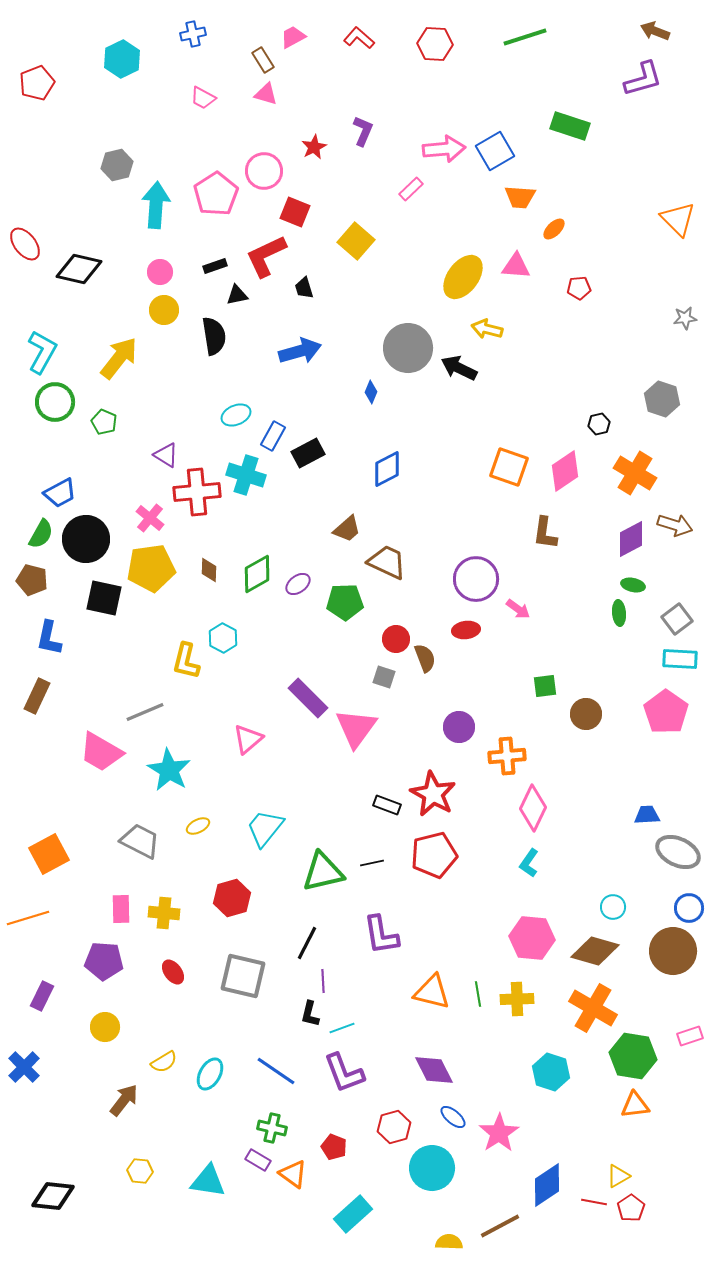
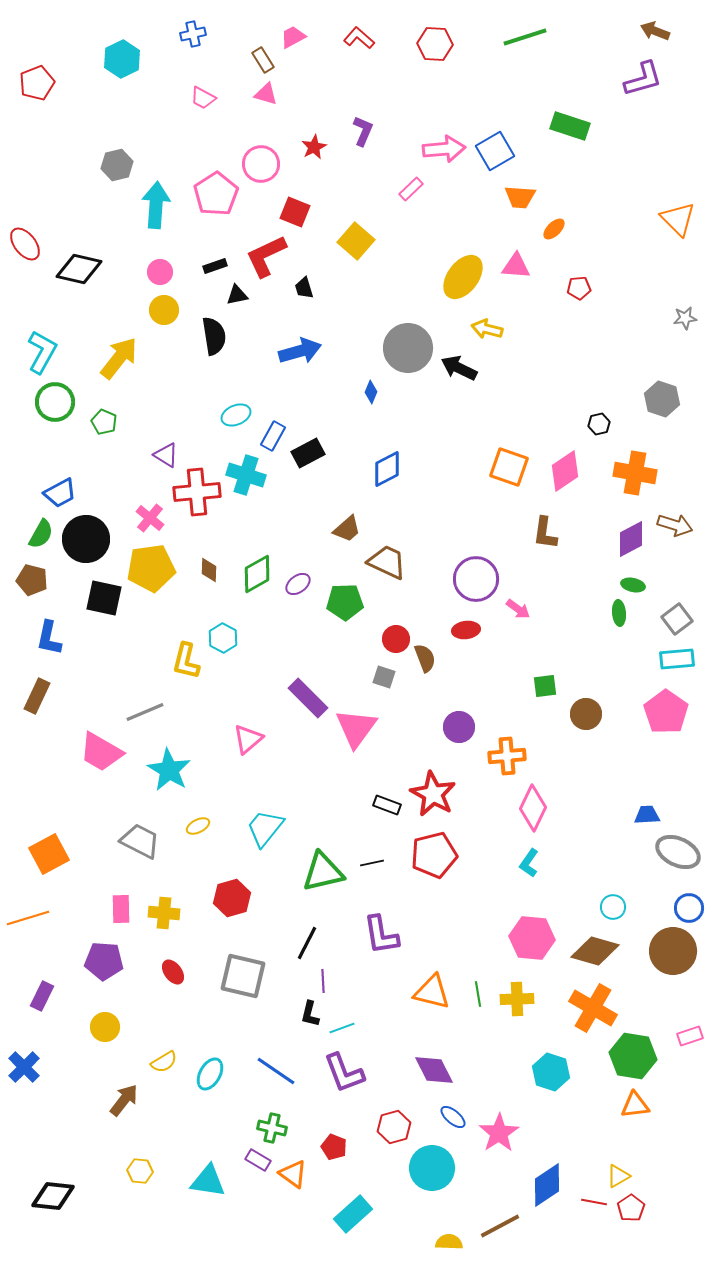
pink circle at (264, 171): moved 3 px left, 7 px up
orange cross at (635, 473): rotated 21 degrees counterclockwise
cyan rectangle at (680, 659): moved 3 px left; rotated 8 degrees counterclockwise
